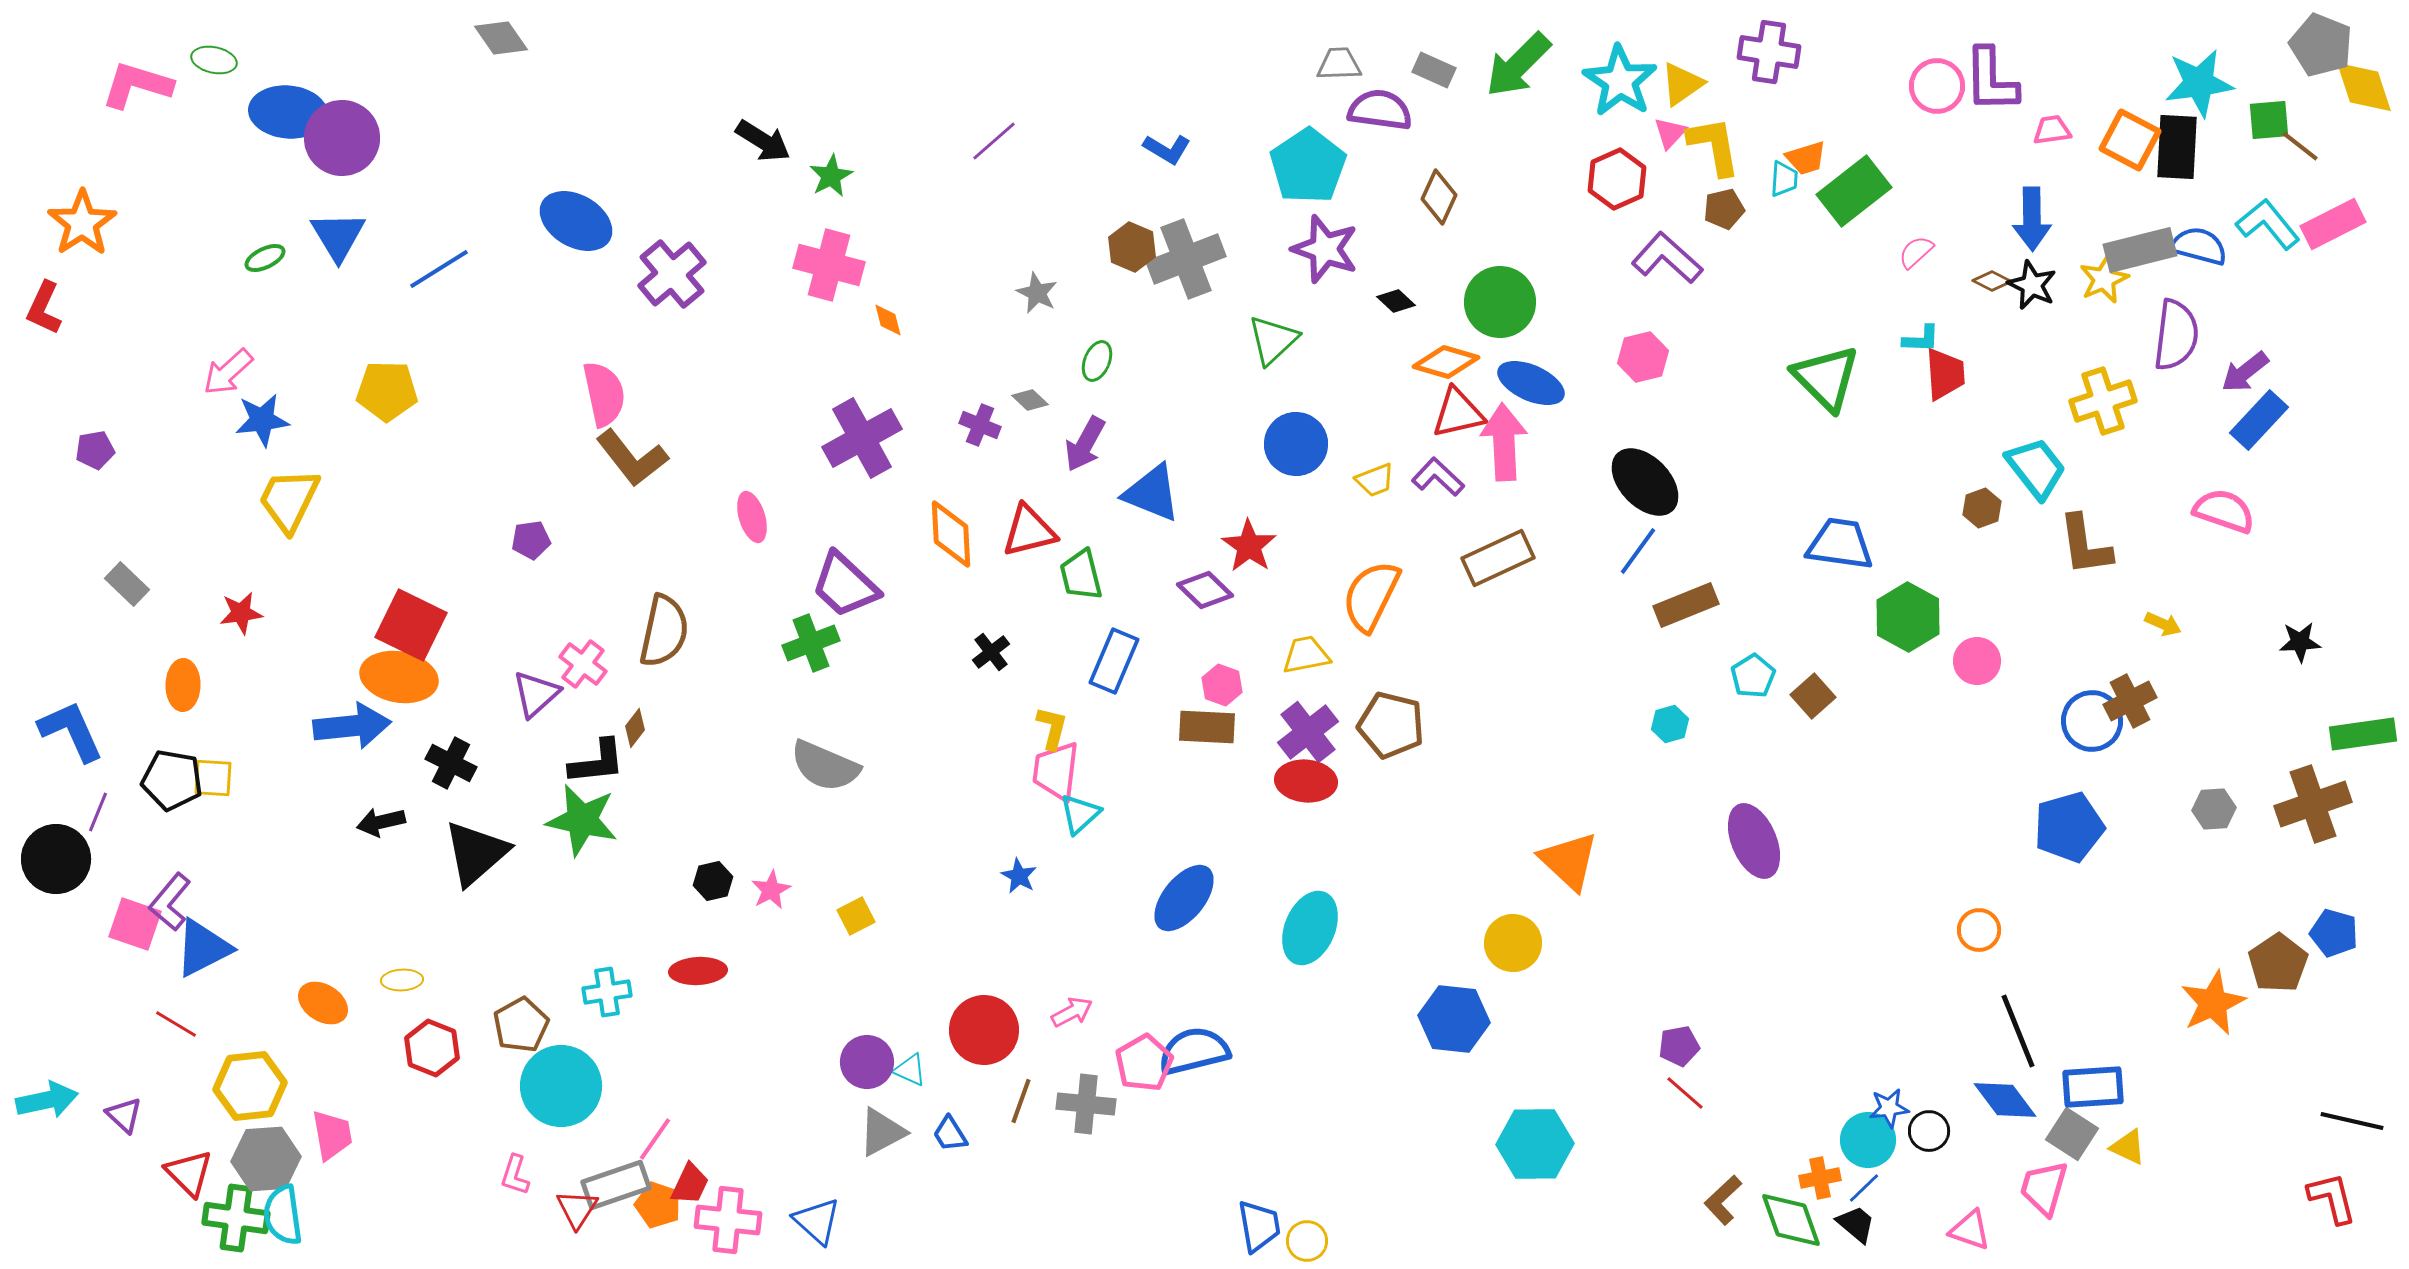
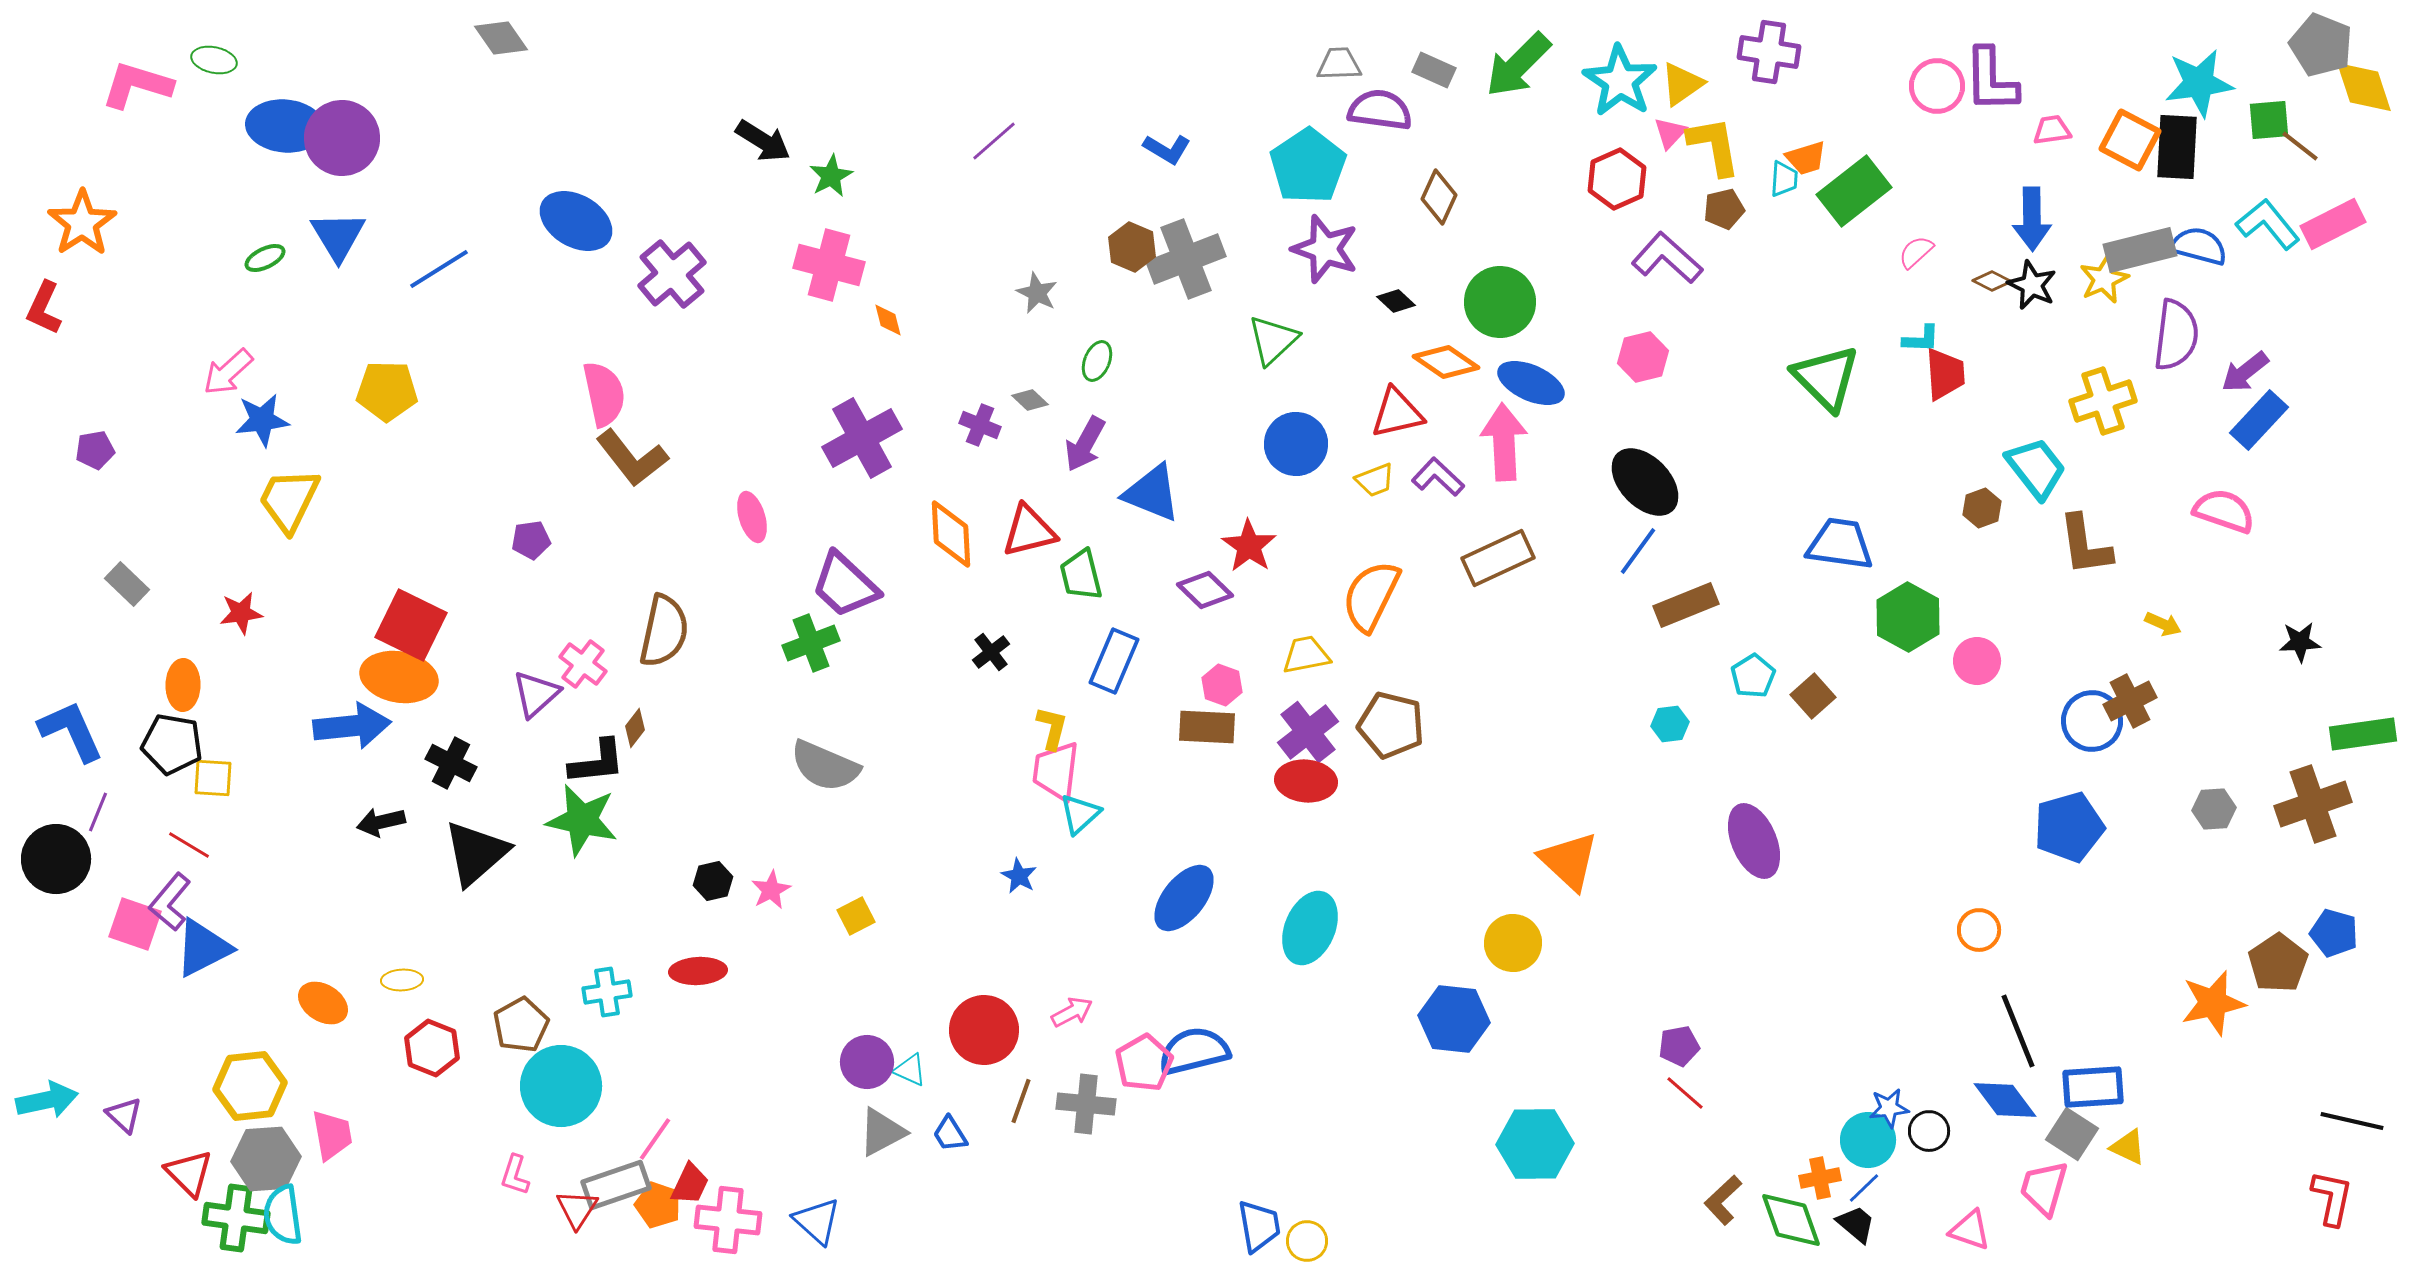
blue ellipse at (288, 112): moved 3 px left, 14 px down
orange diamond at (1446, 362): rotated 18 degrees clockwise
red triangle at (1458, 413): moved 61 px left
cyan hexagon at (1670, 724): rotated 9 degrees clockwise
black pentagon at (172, 780): moved 36 px up
orange star at (2213, 1003): rotated 12 degrees clockwise
red line at (176, 1024): moved 13 px right, 179 px up
red L-shape at (2332, 1198): rotated 26 degrees clockwise
